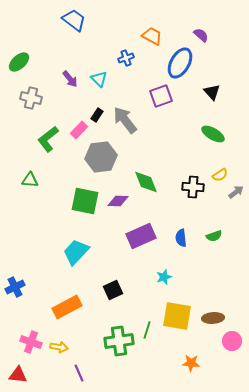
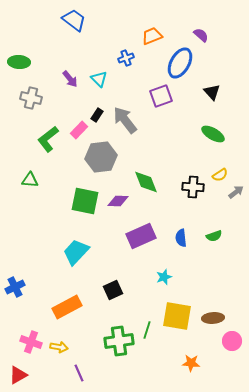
orange trapezoid at (152, 36): rotated 50 degrees counterclockwise
green ellipse at (19, 62): rotated 45 degrees clockwise
red triangle at (18, 375): rotated 36 degrees counterclockwise
